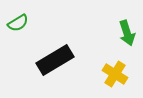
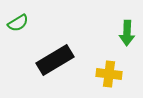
green arrow: rotated 20 degrees clockwise
yellow cross: moved 6 px left; rotated 25 degrees counterclockwise
